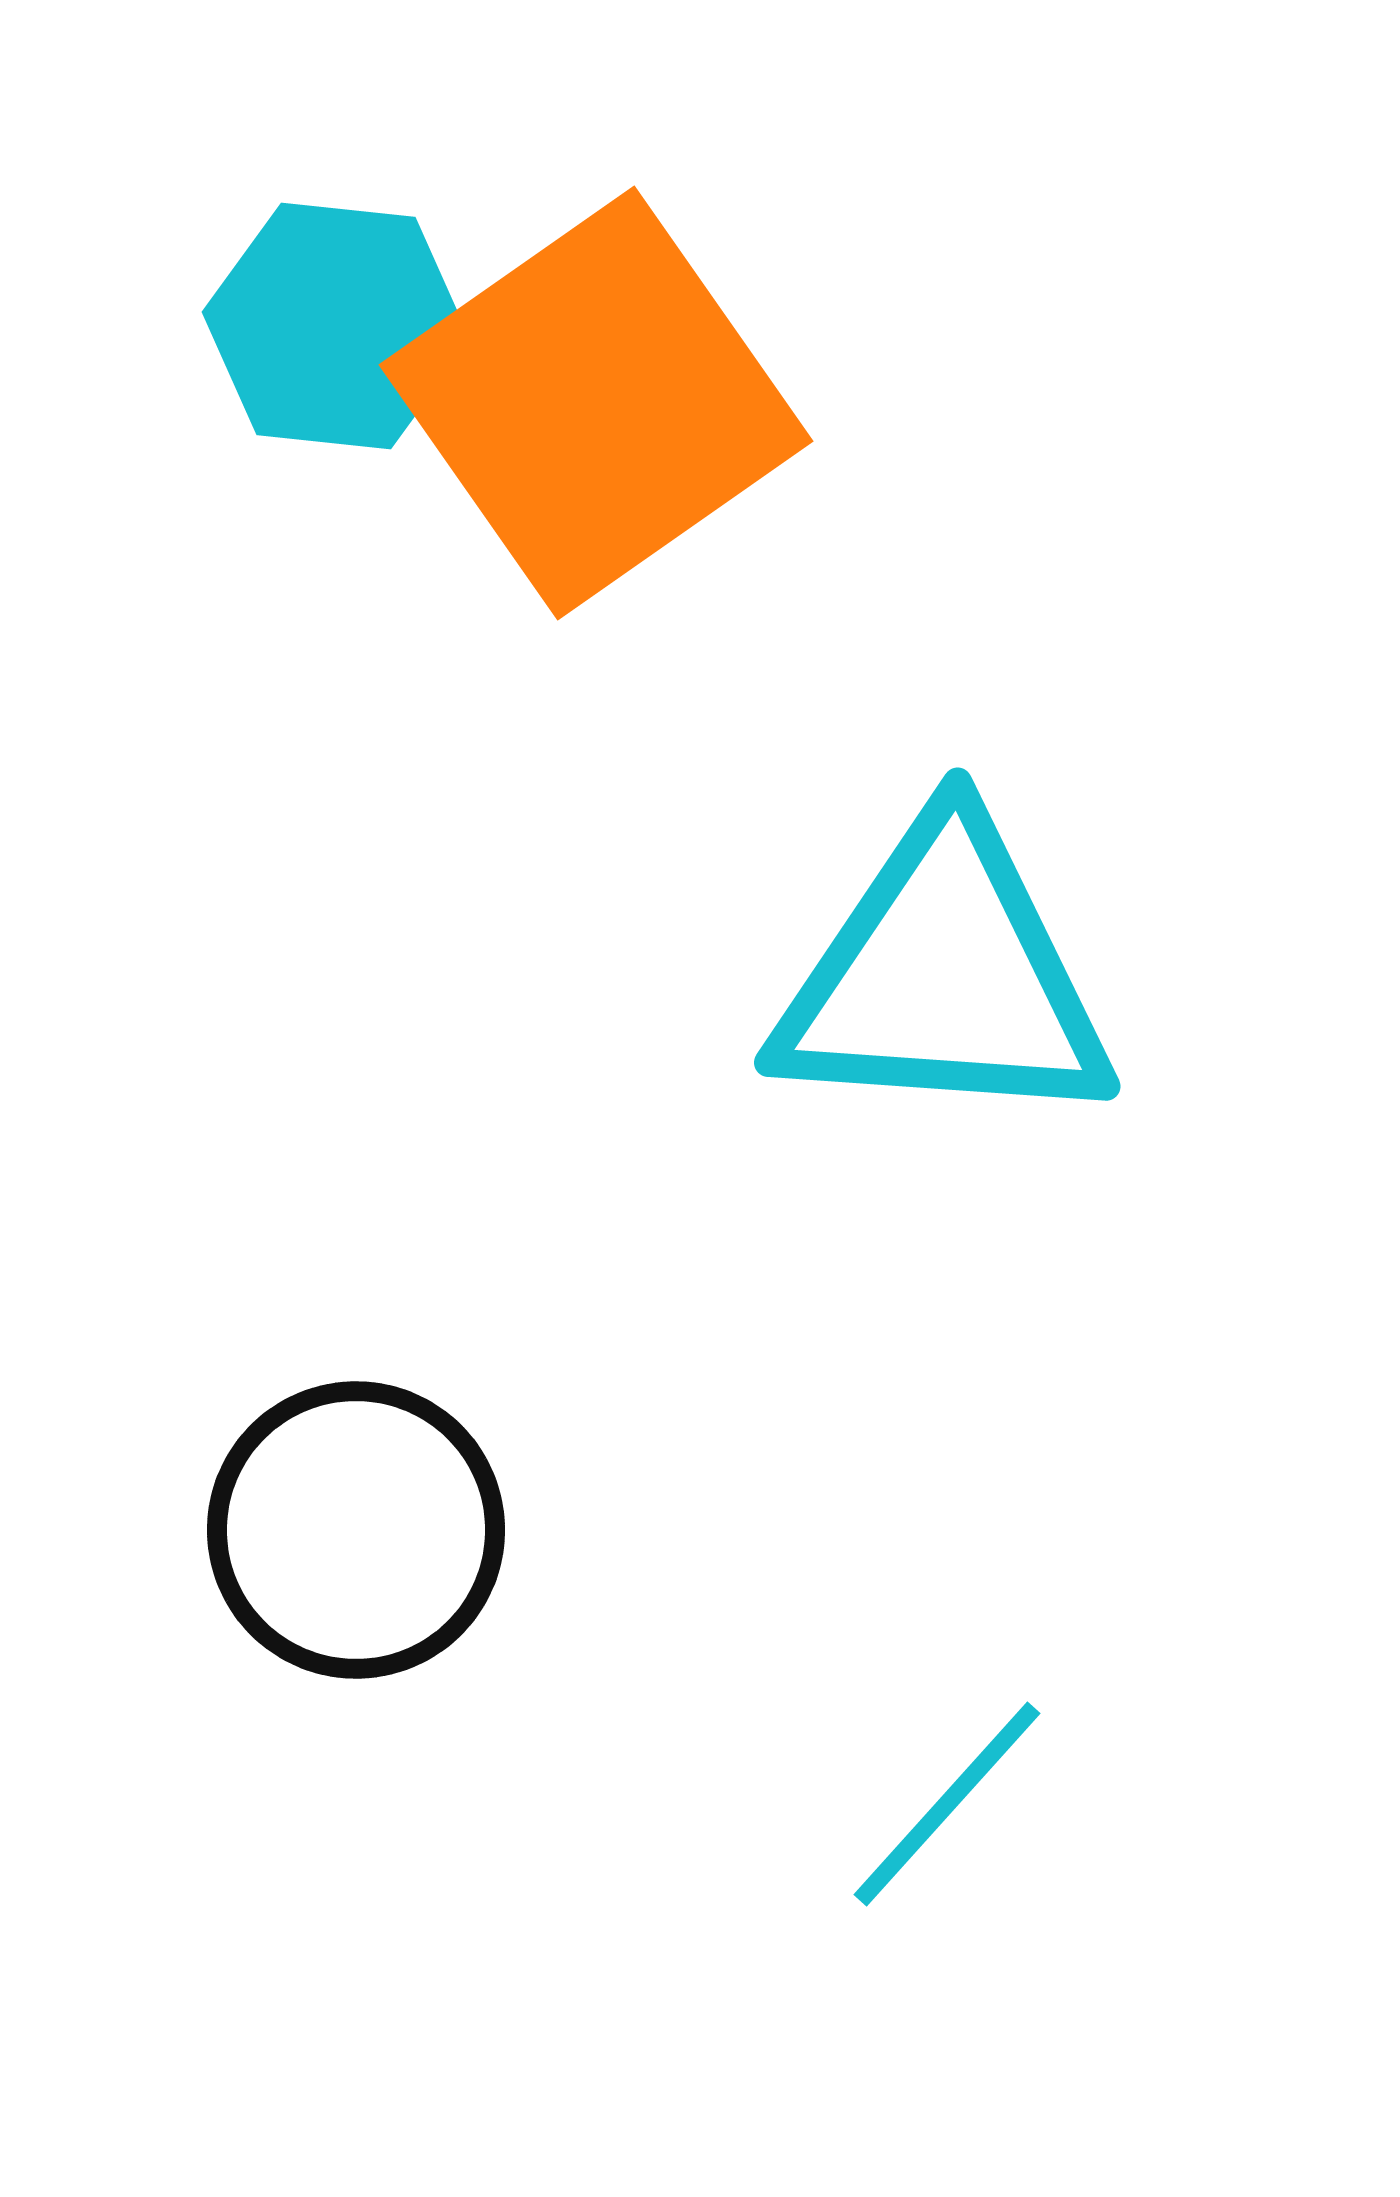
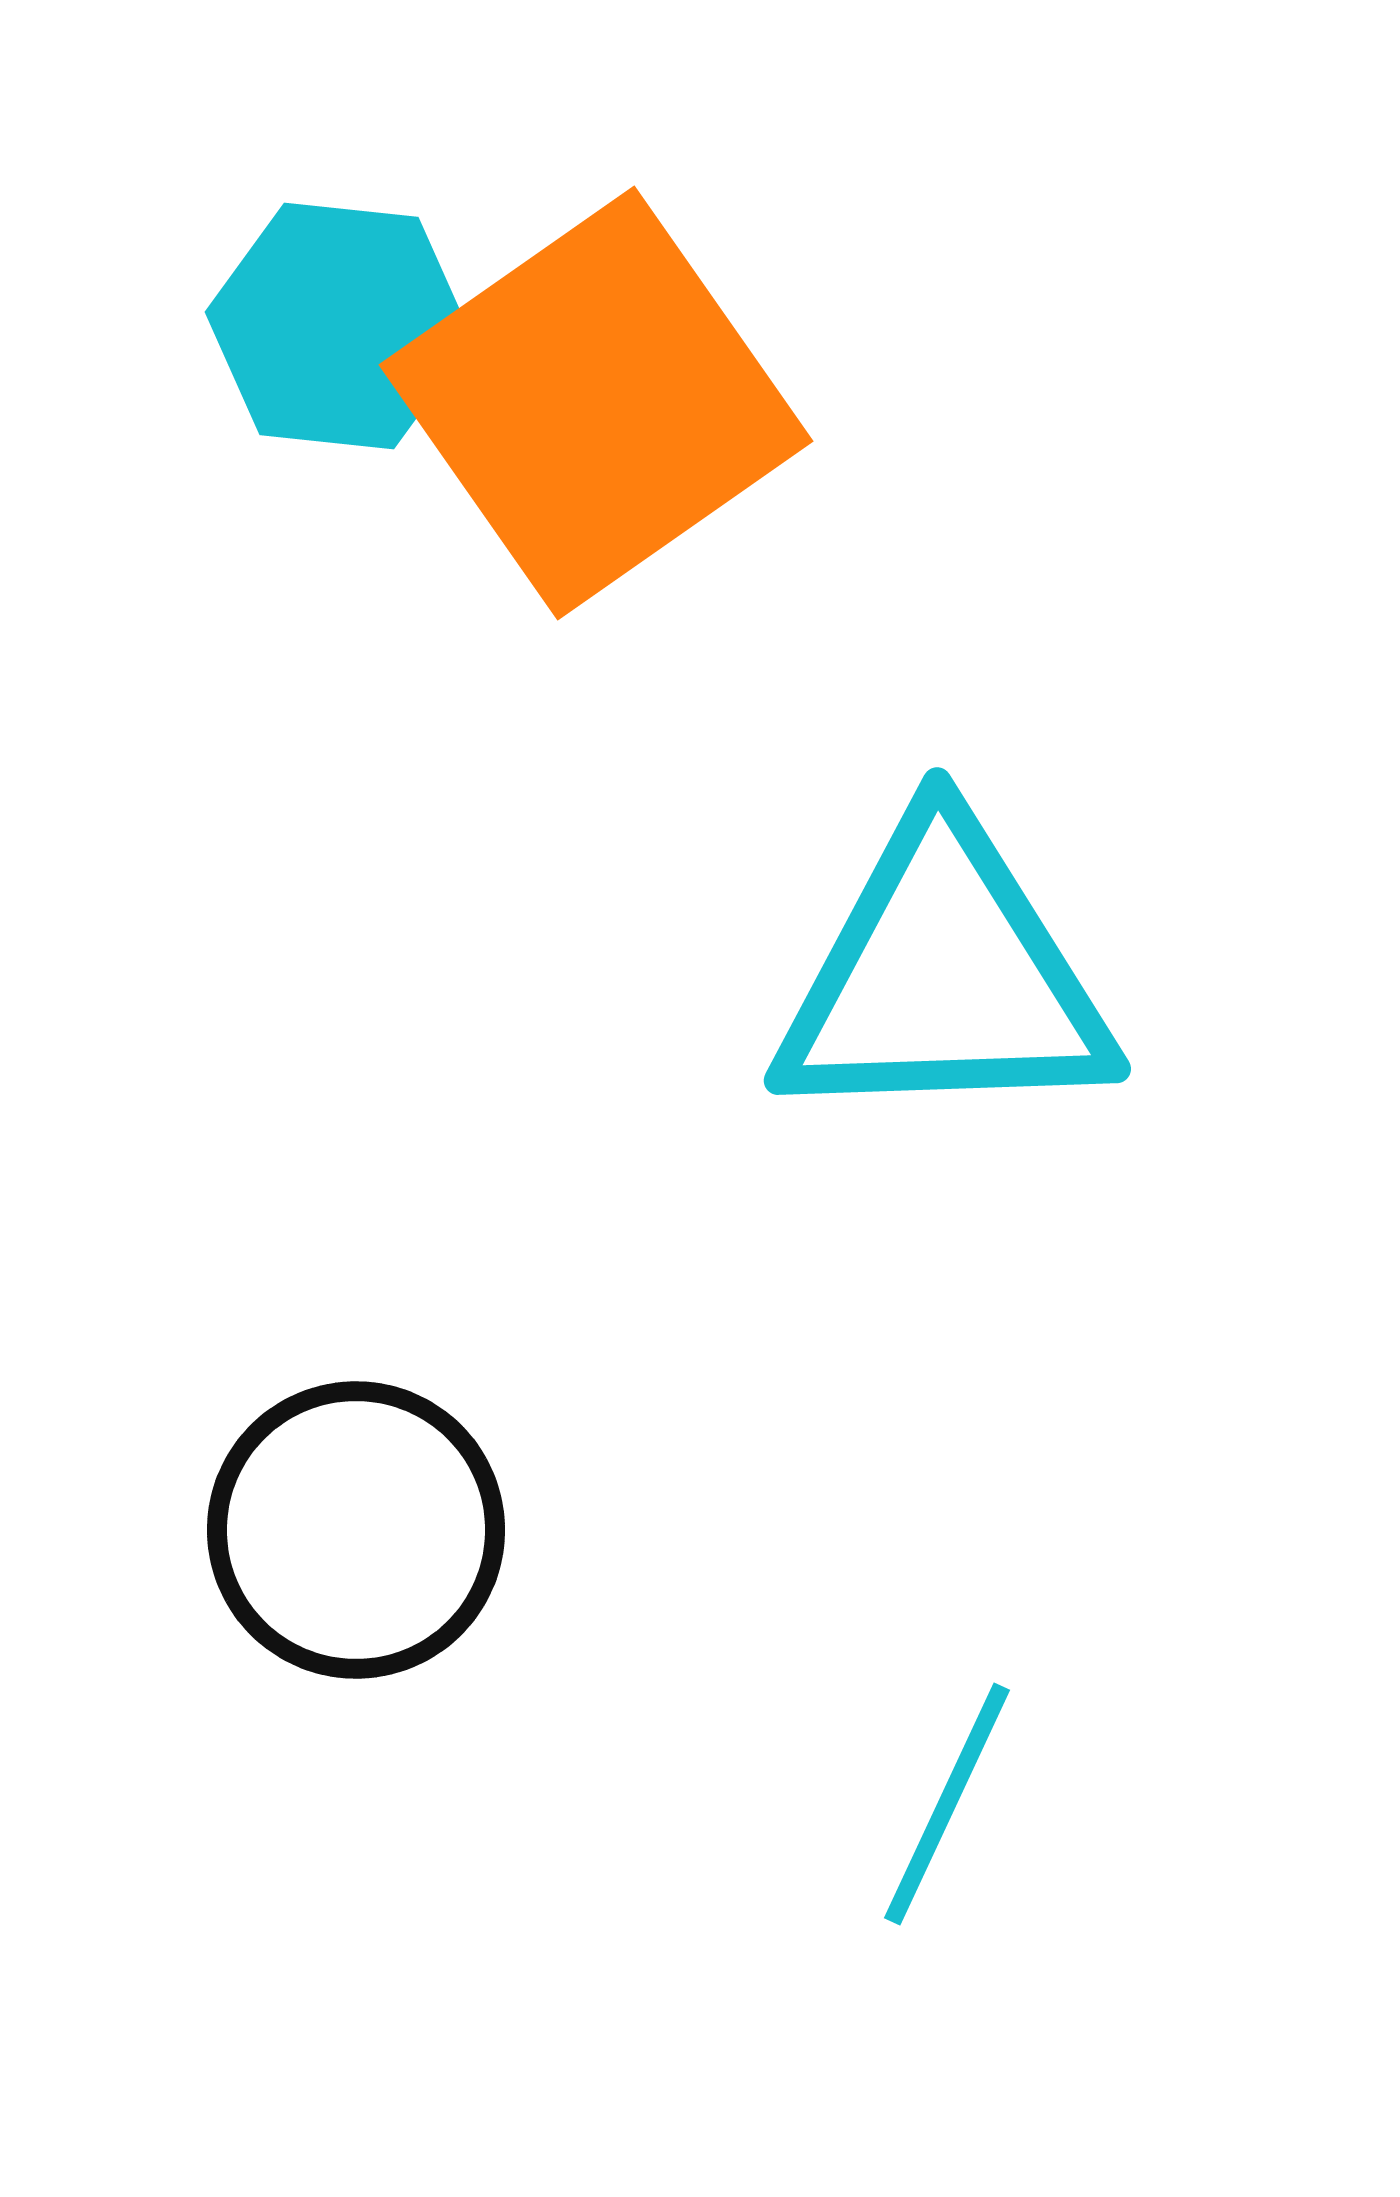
cyan hexagon: moved 3 px right
cyan triangle: rotated 6 degrees counterclockwise
cyan line: rotated 17 degrees counterclockwise
